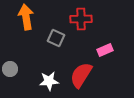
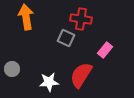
red cross: rotated 10 degrees clockwise
gray square: moved 10 px right
pink rectangle: rotated 28 degrees counterclockwise
gray circle: moved 2 px right
white star: moved 1 px down
